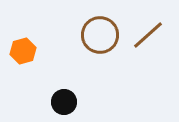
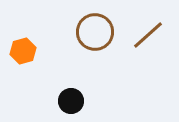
brown circle: moved 5 px left, 3 px up
black circle: moved 7 px right, 1 px up
